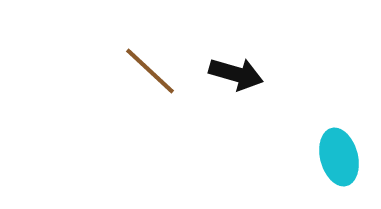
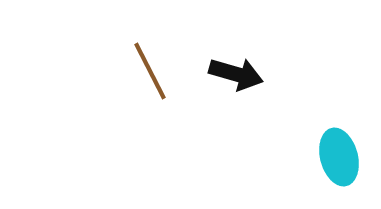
brown line: rotated 20 degrees clockwise
